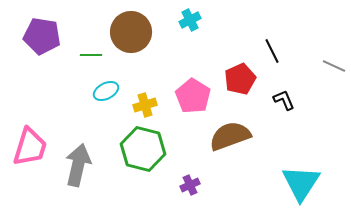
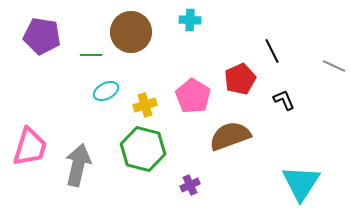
cyan cross: rotated 30 degrees clockwise
